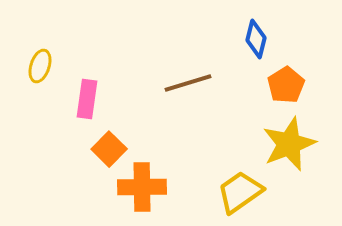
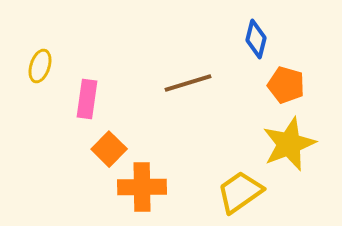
orange pentagon: rotated 24 degrees counterclockwise
